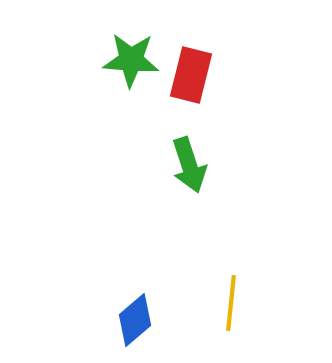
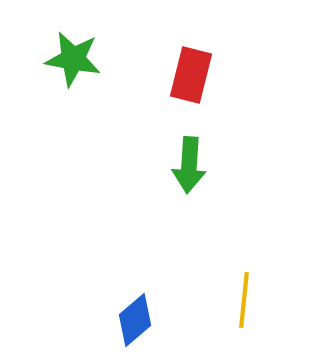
green star: moved 58 px left, 1 px up; rotated 6 degrees clockwise
green arrow: rotated 22 degrees clockwise
yellow line: moved 13 px right, 3 px up
